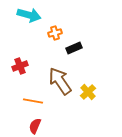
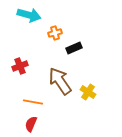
yellow cross: rotated 14 degrees counterclockwise
orange line: moved 1 px down
red semicircle: moved 4 px left, 2 px up
